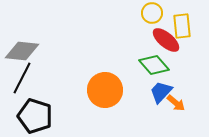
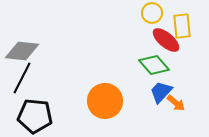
orange circle: moved 11 px down
black pentagon: rotated 12 degrees counterclockwise
